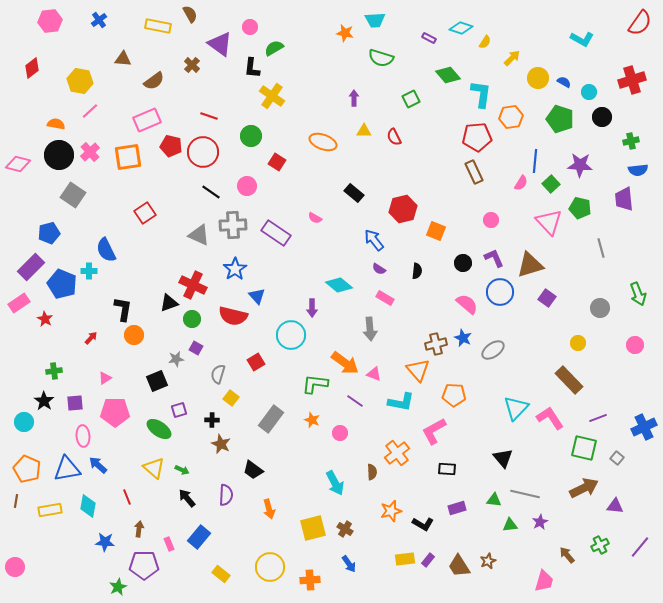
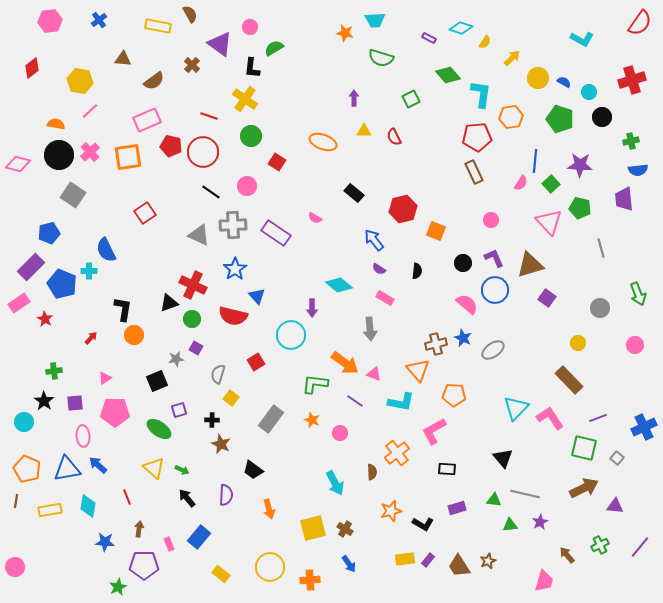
yellow cross at (272, 96): moved 27 px left, 3 px down
blue circle at (500, 292): moved 5 px left, 2 px up
